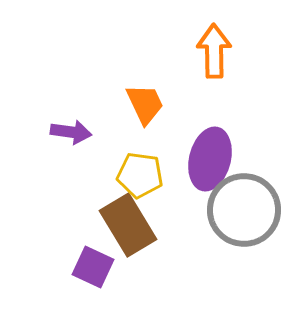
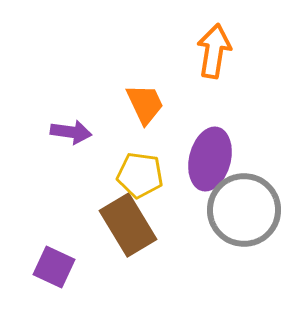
orange arrow: rotated 10 degrees clockwise
purple square: moved 39 px left
